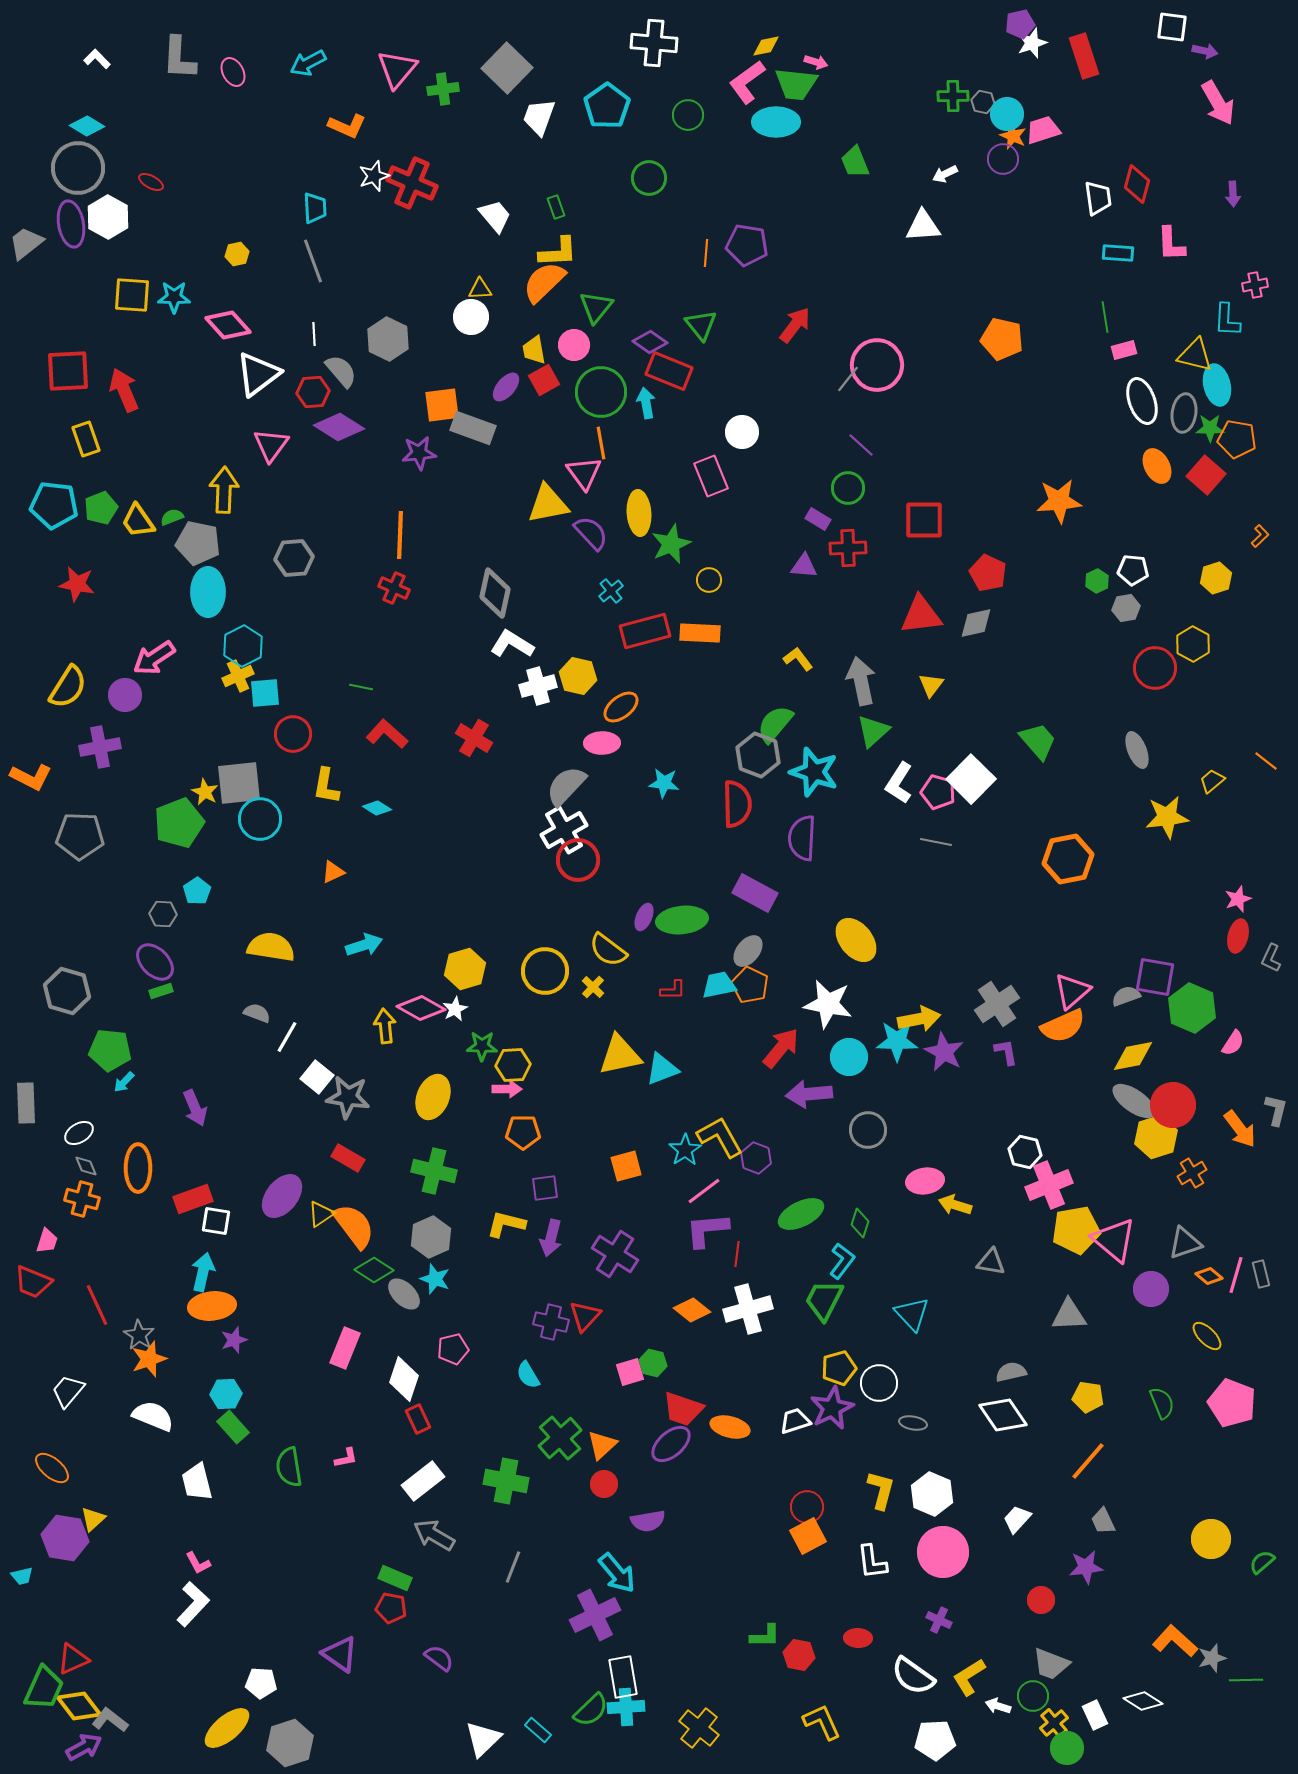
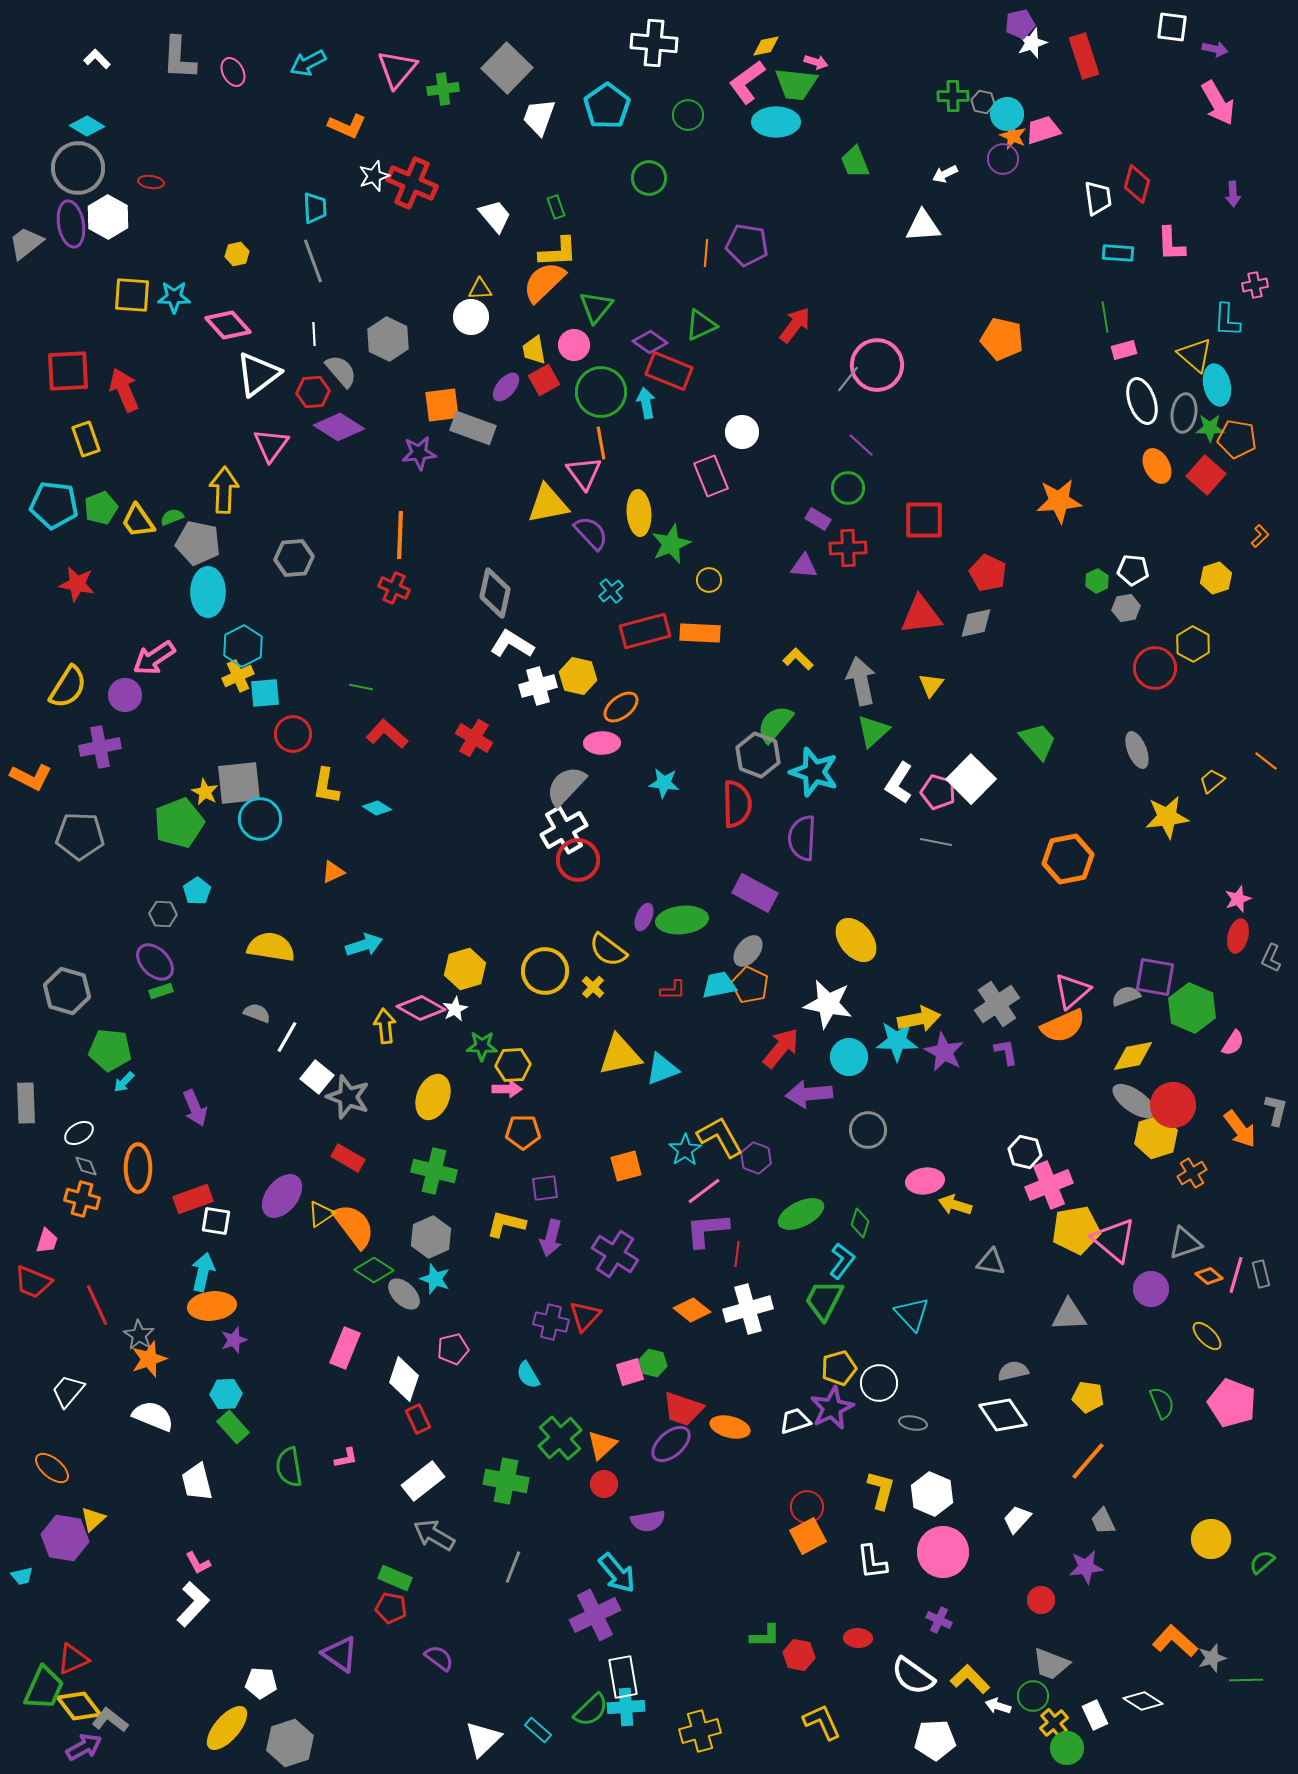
purple arrow at (1205, 51): moved 10 px right, 2 px up
red ellipse at (151, 182): rotated 20 degrees counterclockwise
green triangle at (701, 325): rotated 44 degrees clockwise
yellow triangle at (1195, 355): rotated 27 degrees clockwise
yellow L-shape at (798, 659): rotated 8 degrees counterclockwise
gray star at (348, 1097): rotated 12 degrees clockwise
gray semicircle at (1011, 1372): moved 2 px right, 1 px up
yellow L-shape at (969, 1677): moved 1 px right, 2 px down; rotated 78 degrees clockwise
yellow ellipse at (227, 1728): rotated 9 degrees counterclockwise
yellow cross at (699, 1728): moved 1 px right, 3 px down; rotated 36 degrees clockwise
